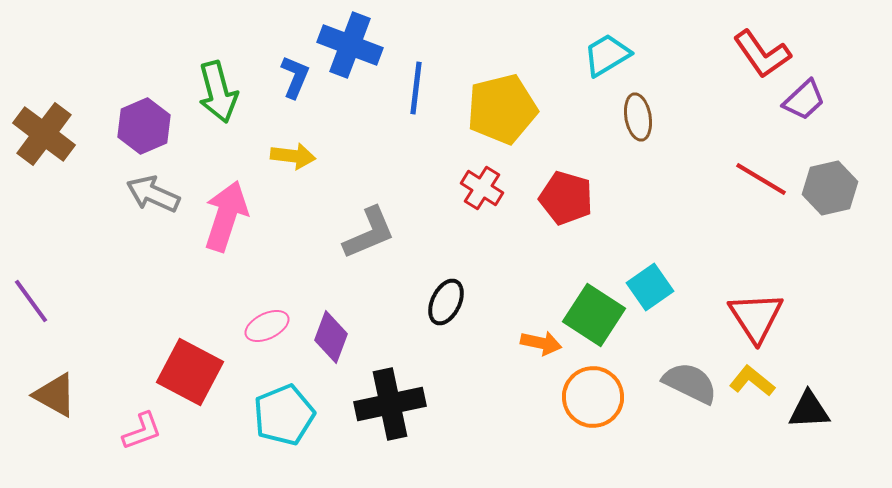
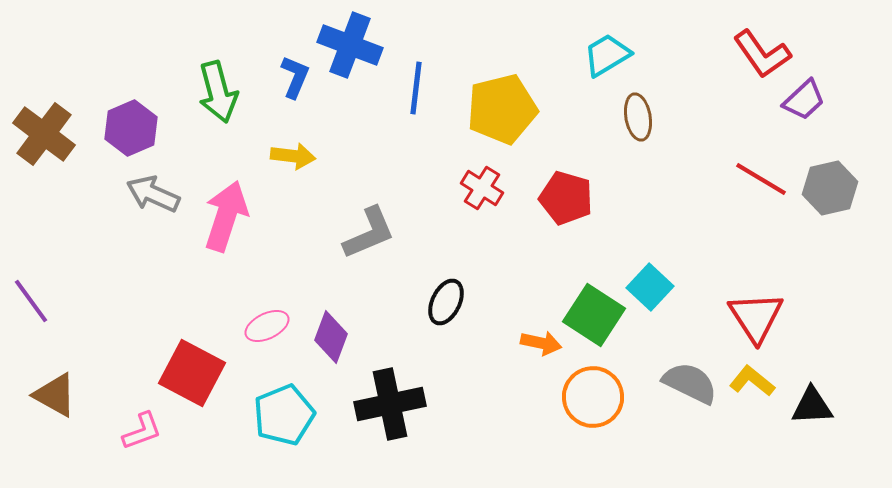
purple hexagon: moved 13 px left, 2 px down
cyan square: rotated 12 degrees counterclockwise
red square: moved 2 px right, 1 px down
black triangle: moved 3 px right, 4 px up
